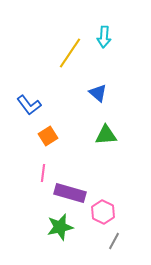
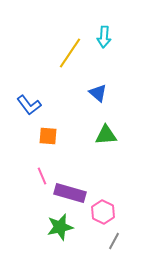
orange square: rotated 36 degrees clockwise
pink line: moved 1 px left, 3 px down; rotated 30 degrees counterclockwise
